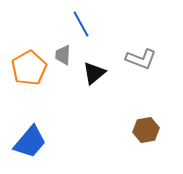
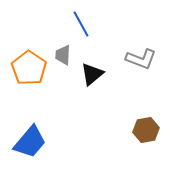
orange pentagon: rotated 8 degrees counterclockwise
black triangle: moved 2 px left, 1 px down
